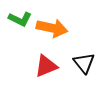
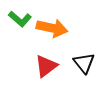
green L-shape: rotated 15 degrees clockwise
red triangle: rotated 15 degrees counterclockwise
